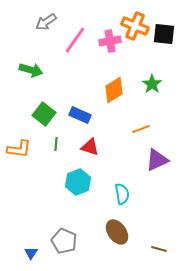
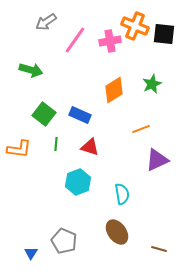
green star: rotated 12 degrees clockwise
